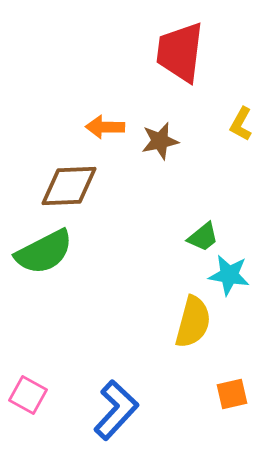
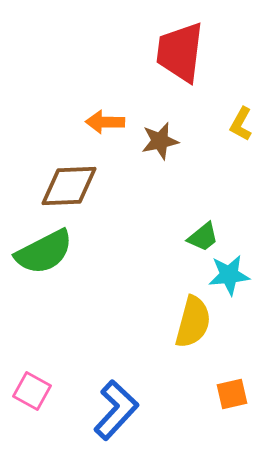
orange arrow: moved 5 px up
cyan star: rotated 15 degrees counterclockwise
pink square: moved 4 px right, 4 px up
